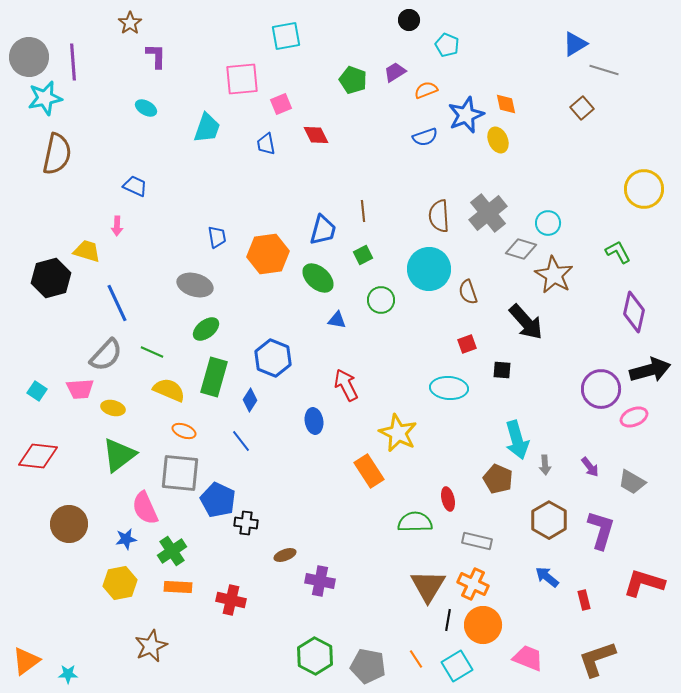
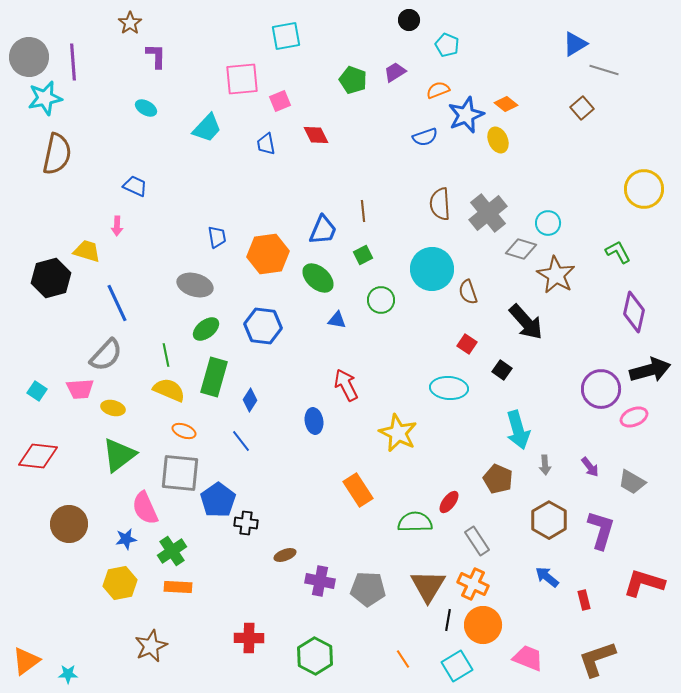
orange semicircle at (426, 90): moved 12 px right
pink square at (281, 104): moved 1 px left, 3 px up
orange diamond at (506, 104): rotated 40 degrees counterclockwise
cyan trapezoid at (207, 128): rotated 24 degrees clockwise
brown semicircle at (439, 216): moved 1 px right, 12 px up
blue trapezoid at (323, 230): rotated 8 degrees clockwise
cyan circle at (429, 269): moved 3 px right
brown star at (554, 275): moved 2 px right
red square at (467, 344): rotated 36 degrees counterclockwise
green line at (152, 352): moved 14 px right, 3 px down; rotated 55 degrees clockwise
blue hexagon at (273, 358): moved 10 px left, 32 px up; rotated 15 degrees counterclockwise
black square at (502, 370): rotated 30 degrees clockwise
cyan arrow at (517, 440): moved 1 px right, 10 px up
orange rectangle at (369, 471): moved 11 px left, 19 px down
red ellipse at (448, 499): moved 1 px right, 3 px down; rotated 50 degrees clockwise
blue pentagon at (218, 500): rotated 12 degrees clockwise
gray rectangle at (477, 541): rotated 44 degrees clockwise
red cross at (231, 600): moved 18 px right, 38 px down; rotated 12 degrees counterclockwise
orange line at (416, 659): moved 13 px left
gray pentagon at (368, 666): moved 77 px up; rotated 8 degrees counterclockwise
